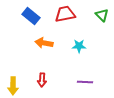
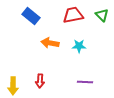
red trapezoid: moved 8 px right, 1 px down
orange arrow: moved 6 px right
red arrow: moved 2 px left, 1 px down
